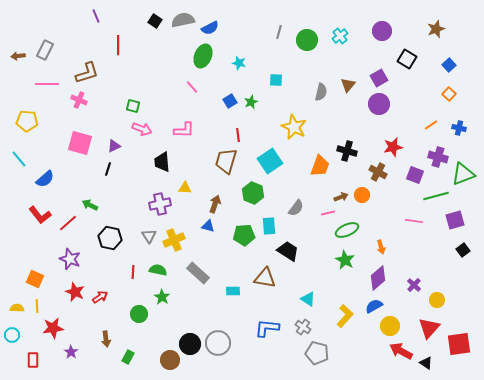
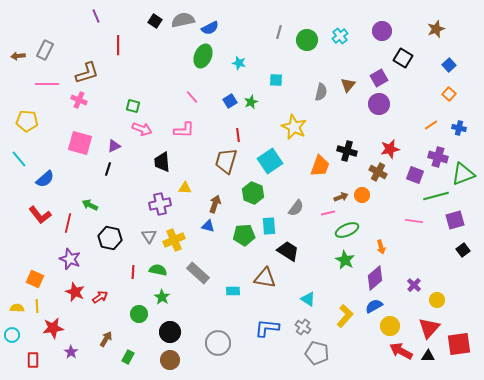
black square at (407, 59): moved 4 px left, 1 px up
pink line at (192, 87): moved 10 px down
red star at (393, 147): moved 3 px left, 2 px down
red line at (68, 223): rotated 36 degrees counterclockwise
purple diamond at (378, 278): moved 3 px left
brown arrow at (106, 339): rotated 140 degrees counterclockwise
black circle at (190, 344): moved 20 px left, 12 px up
black triangle at (426, 363): moved 2 px right, 7 px up; rotated 32 degrees counterclockwise
